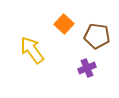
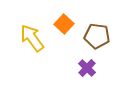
yellow arrow: moved 12 px up
purple cross: rotated 24 degrees counterclockwise
